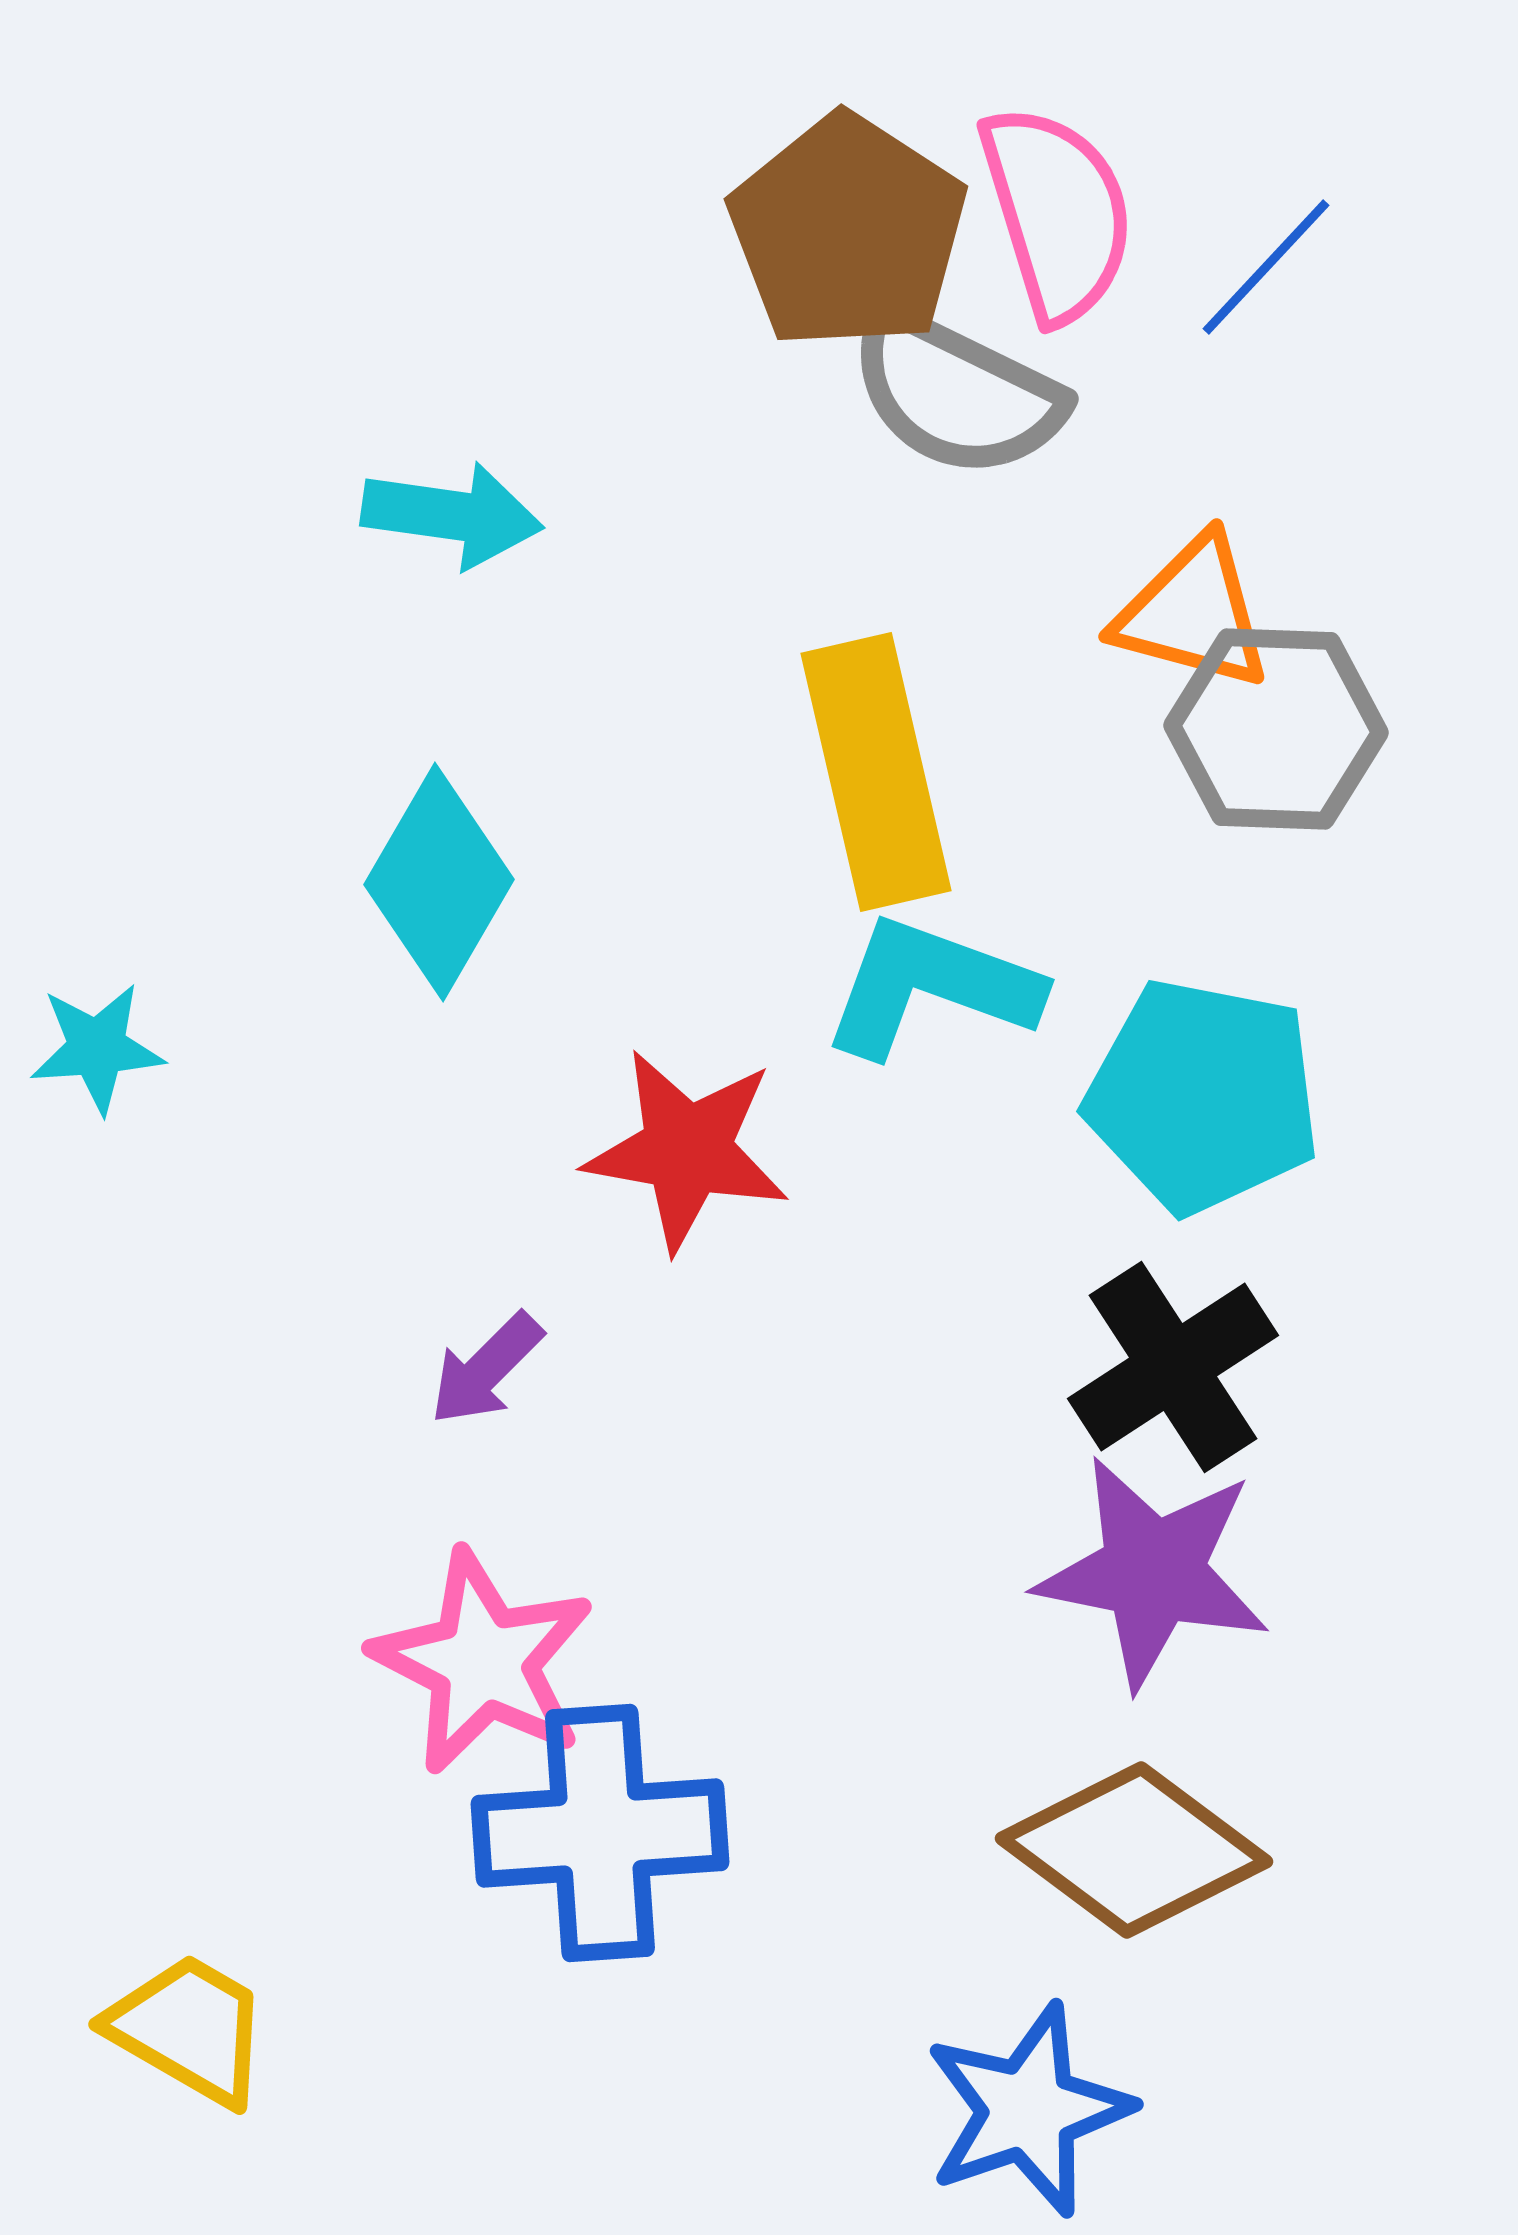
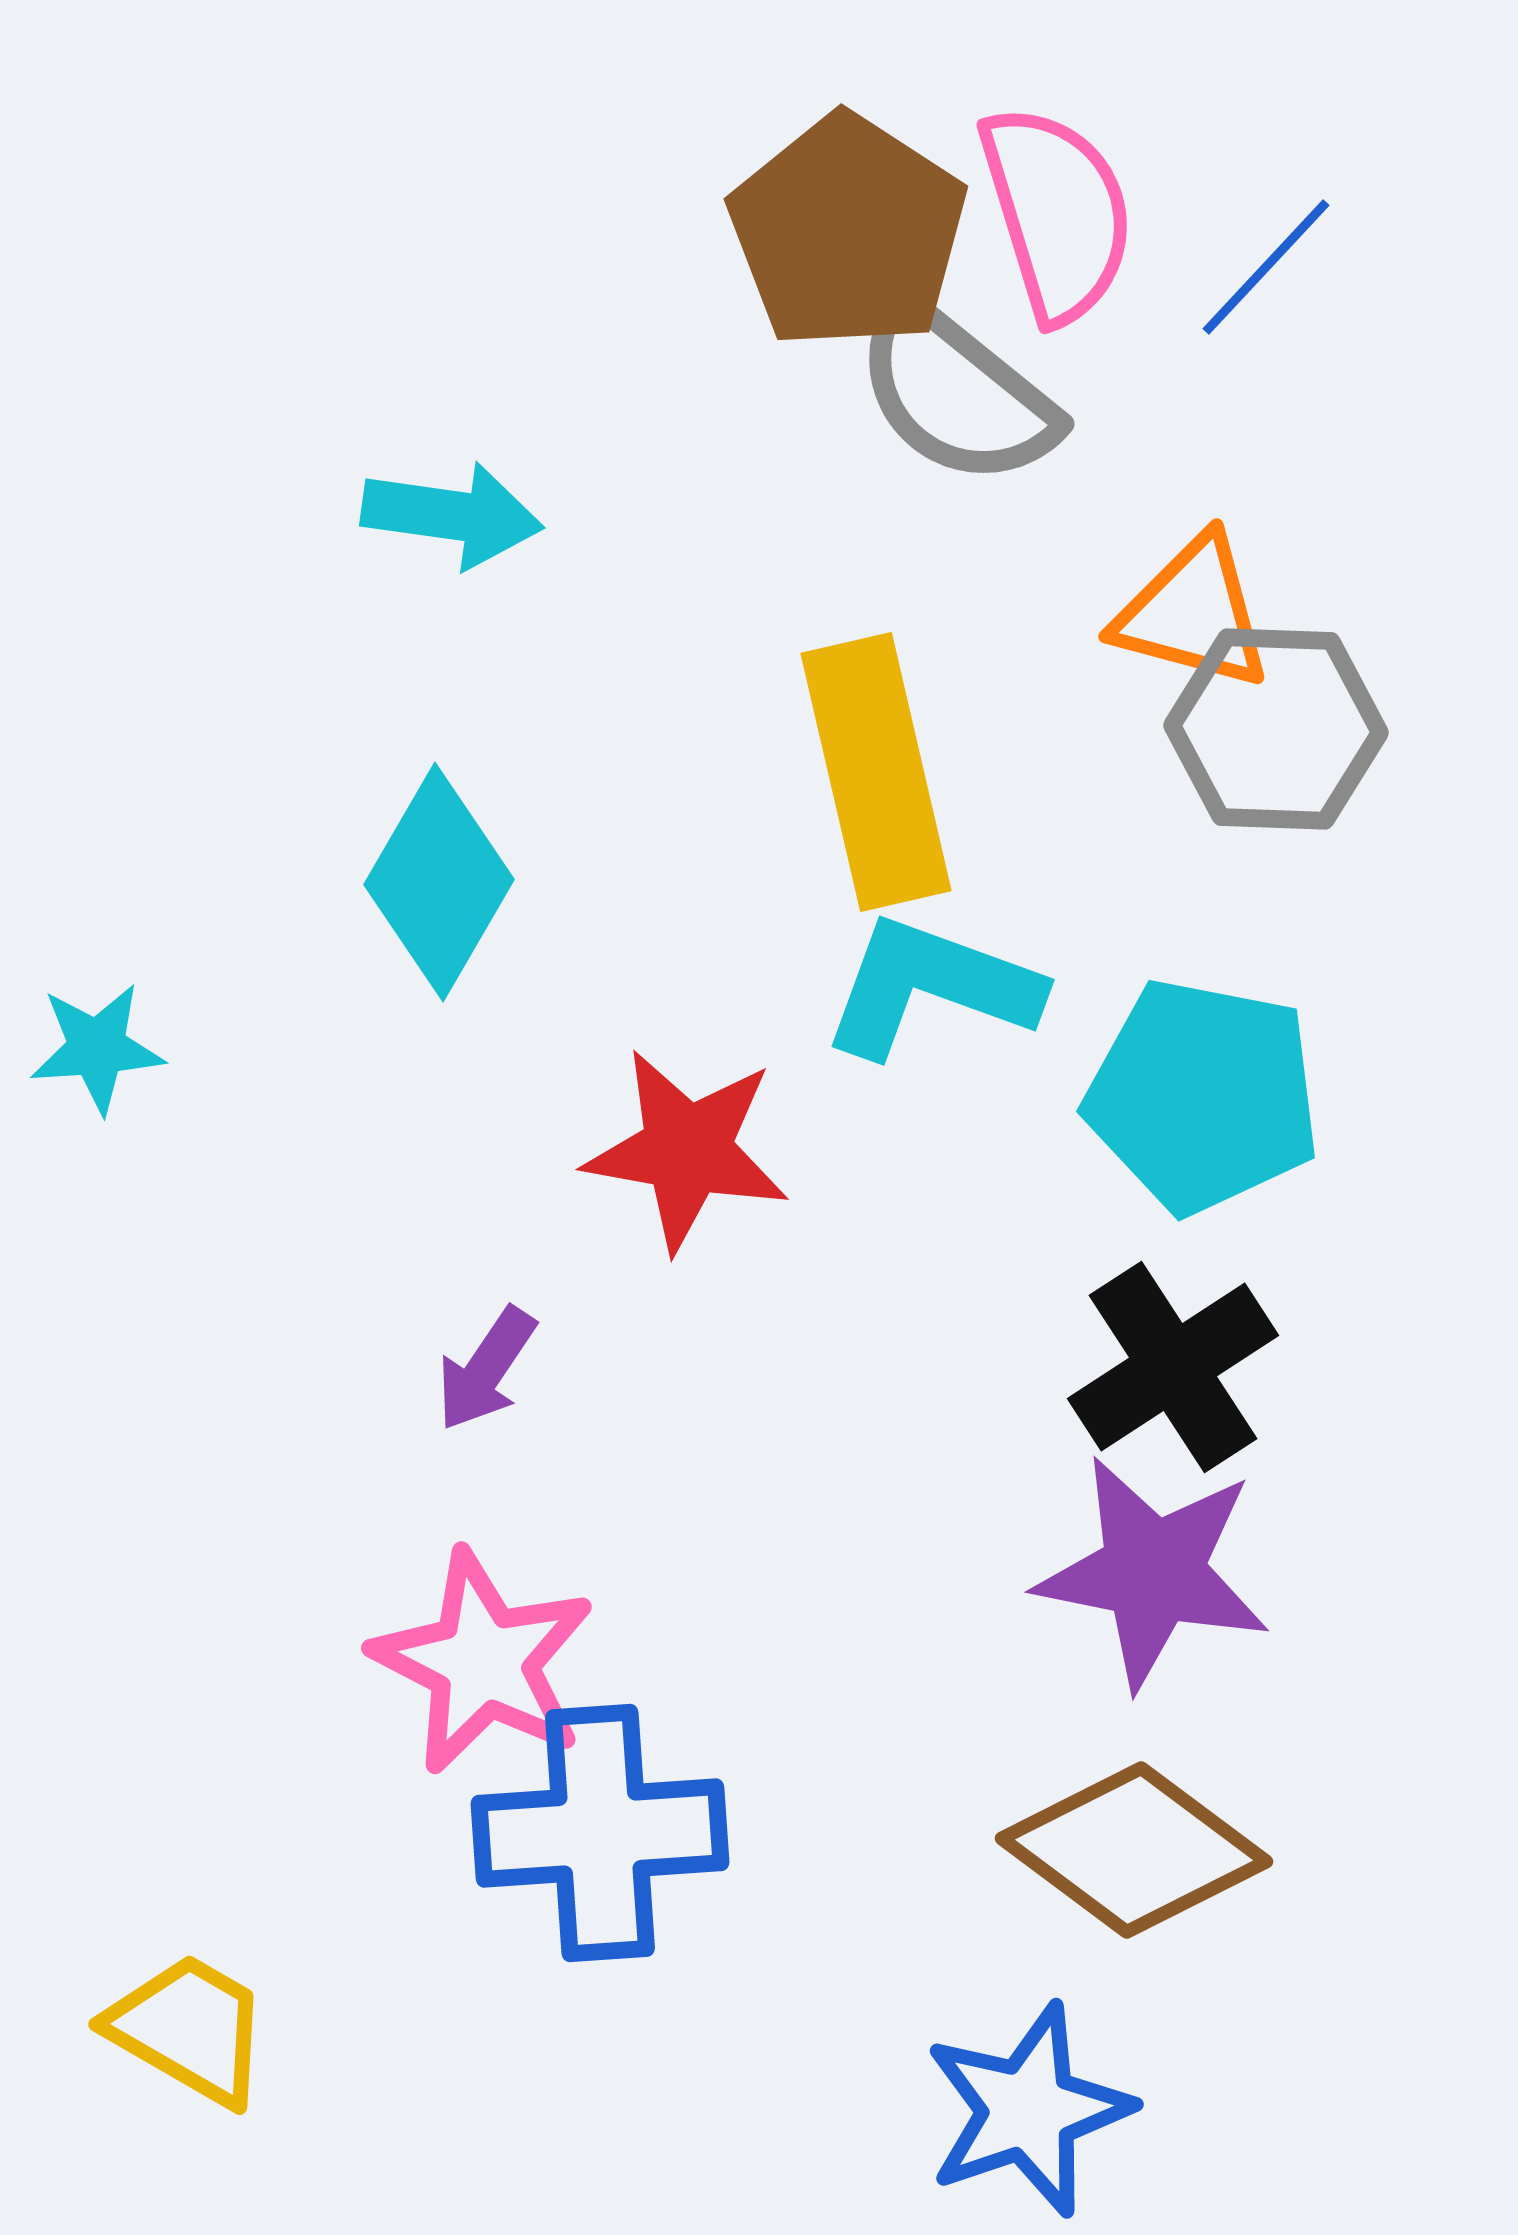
gray semicircle: rotated 13 degrees clockwise
purple arrow: rotated 11 degrees counterclockwise
